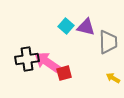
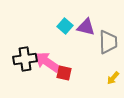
cyan square: moved 1 px left
black cross: moved 2 px left
red square: rotated 28 degrees clockwise
yellow arrow: rotated 80 degrees counterclockwise
